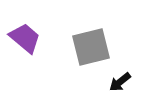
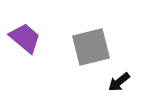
black arrow: moved 1 px left
